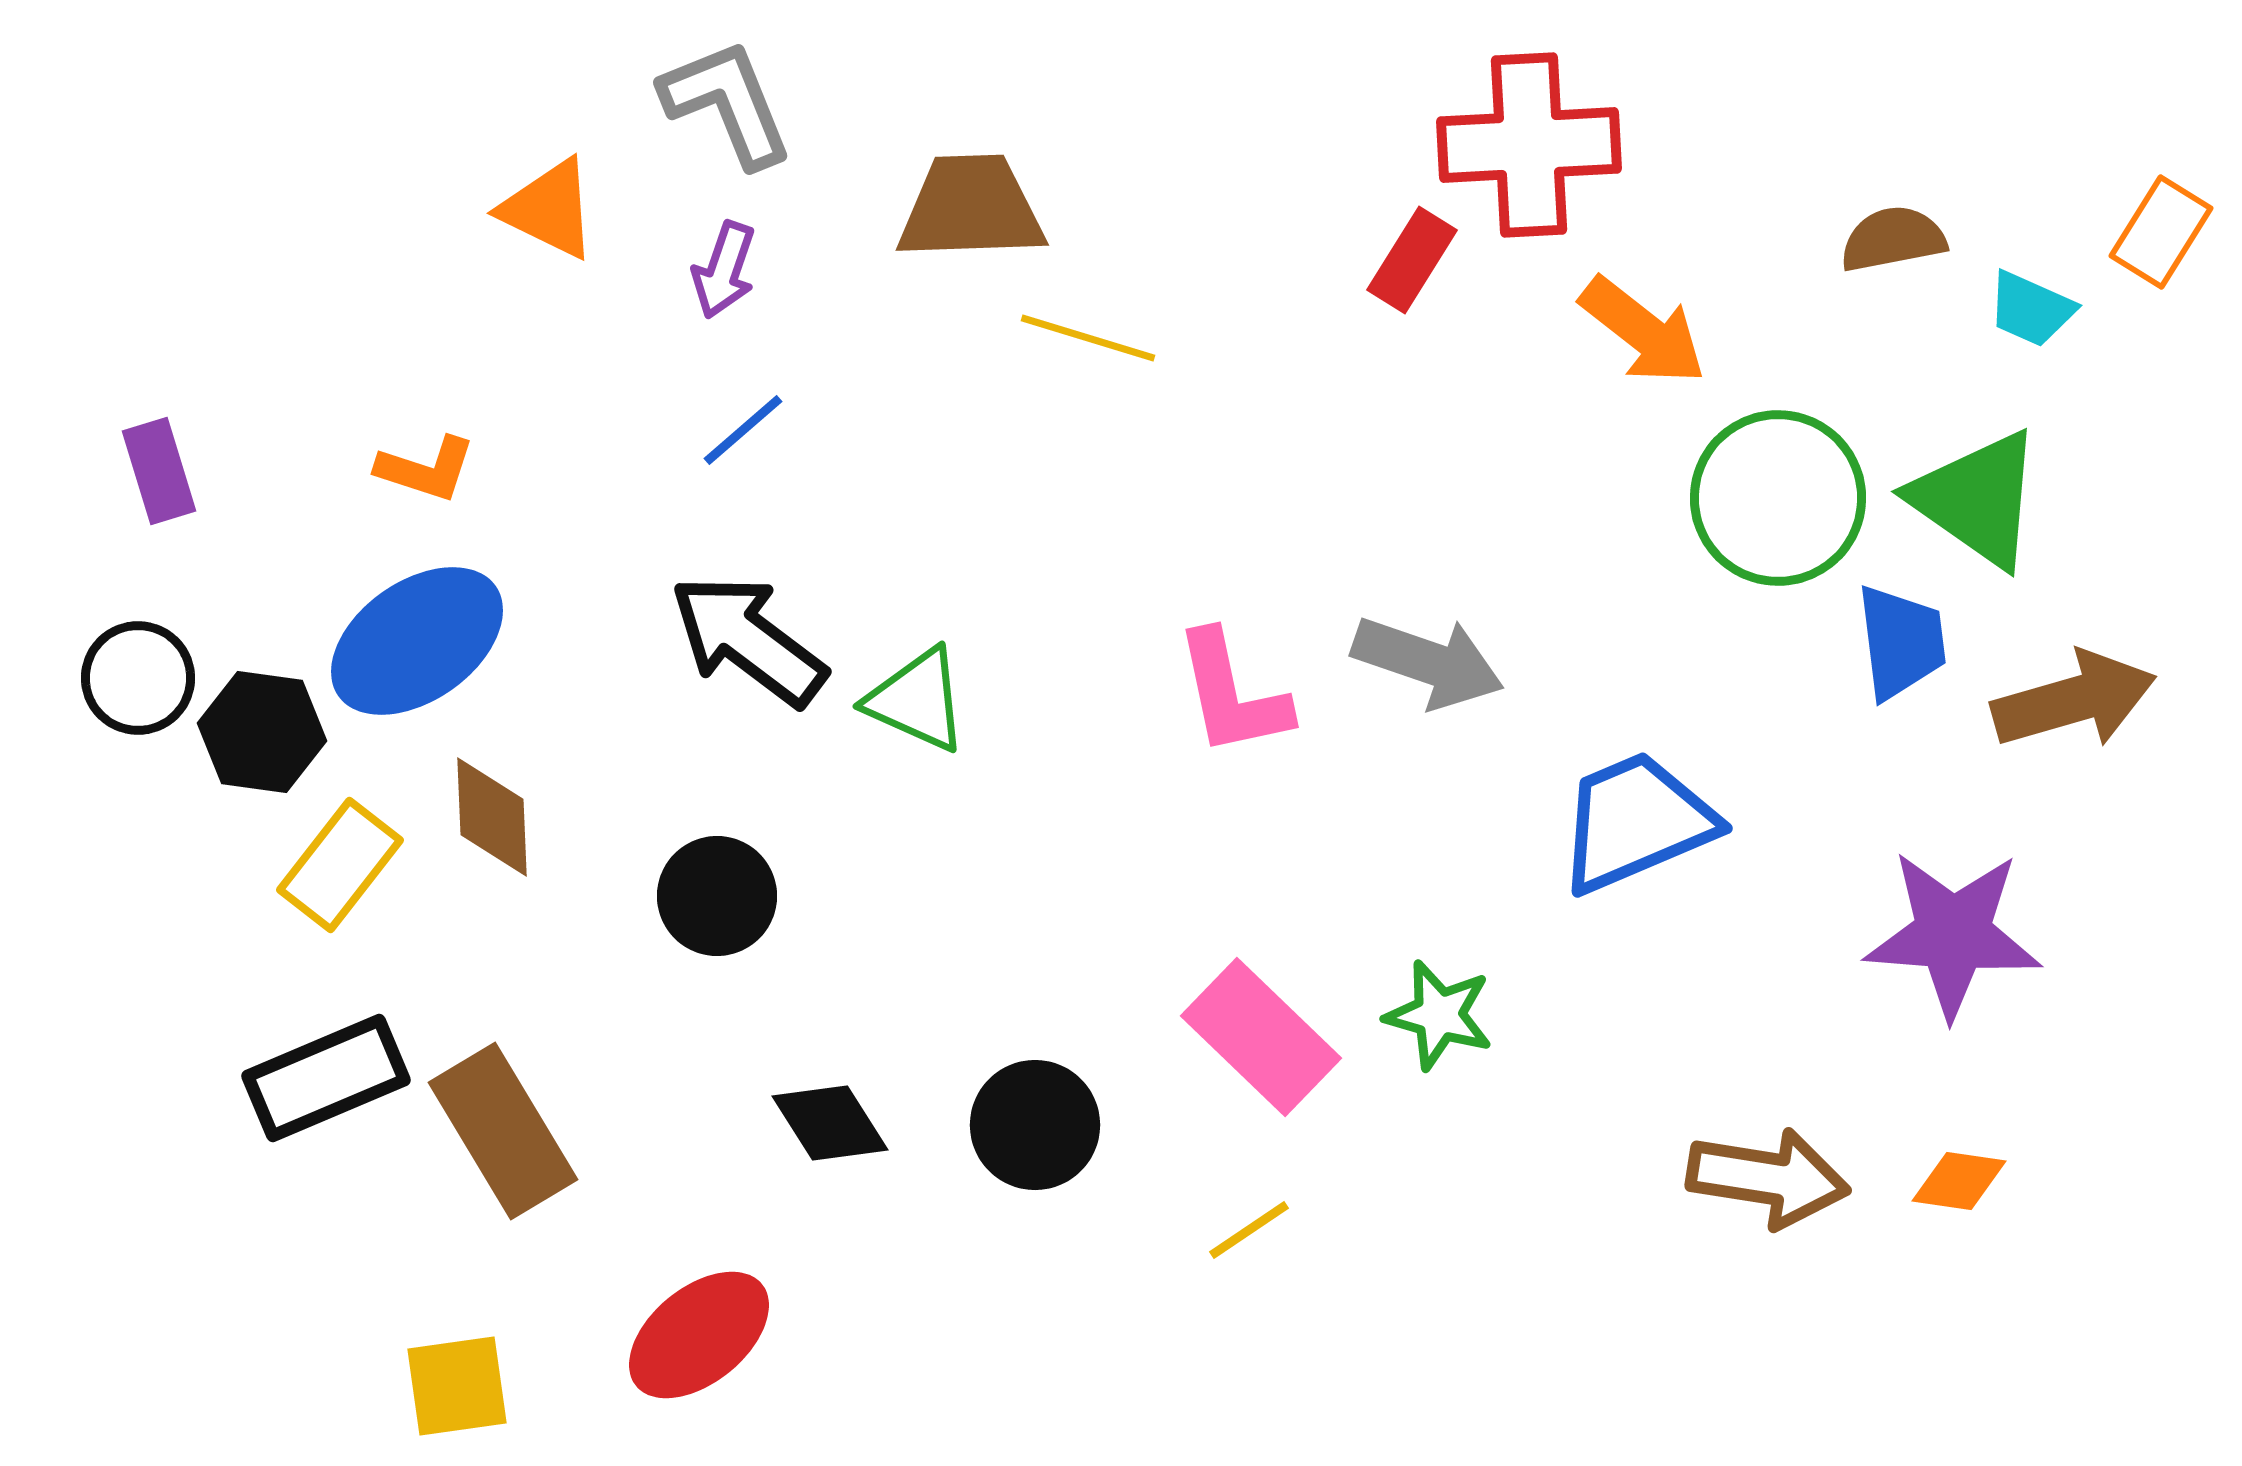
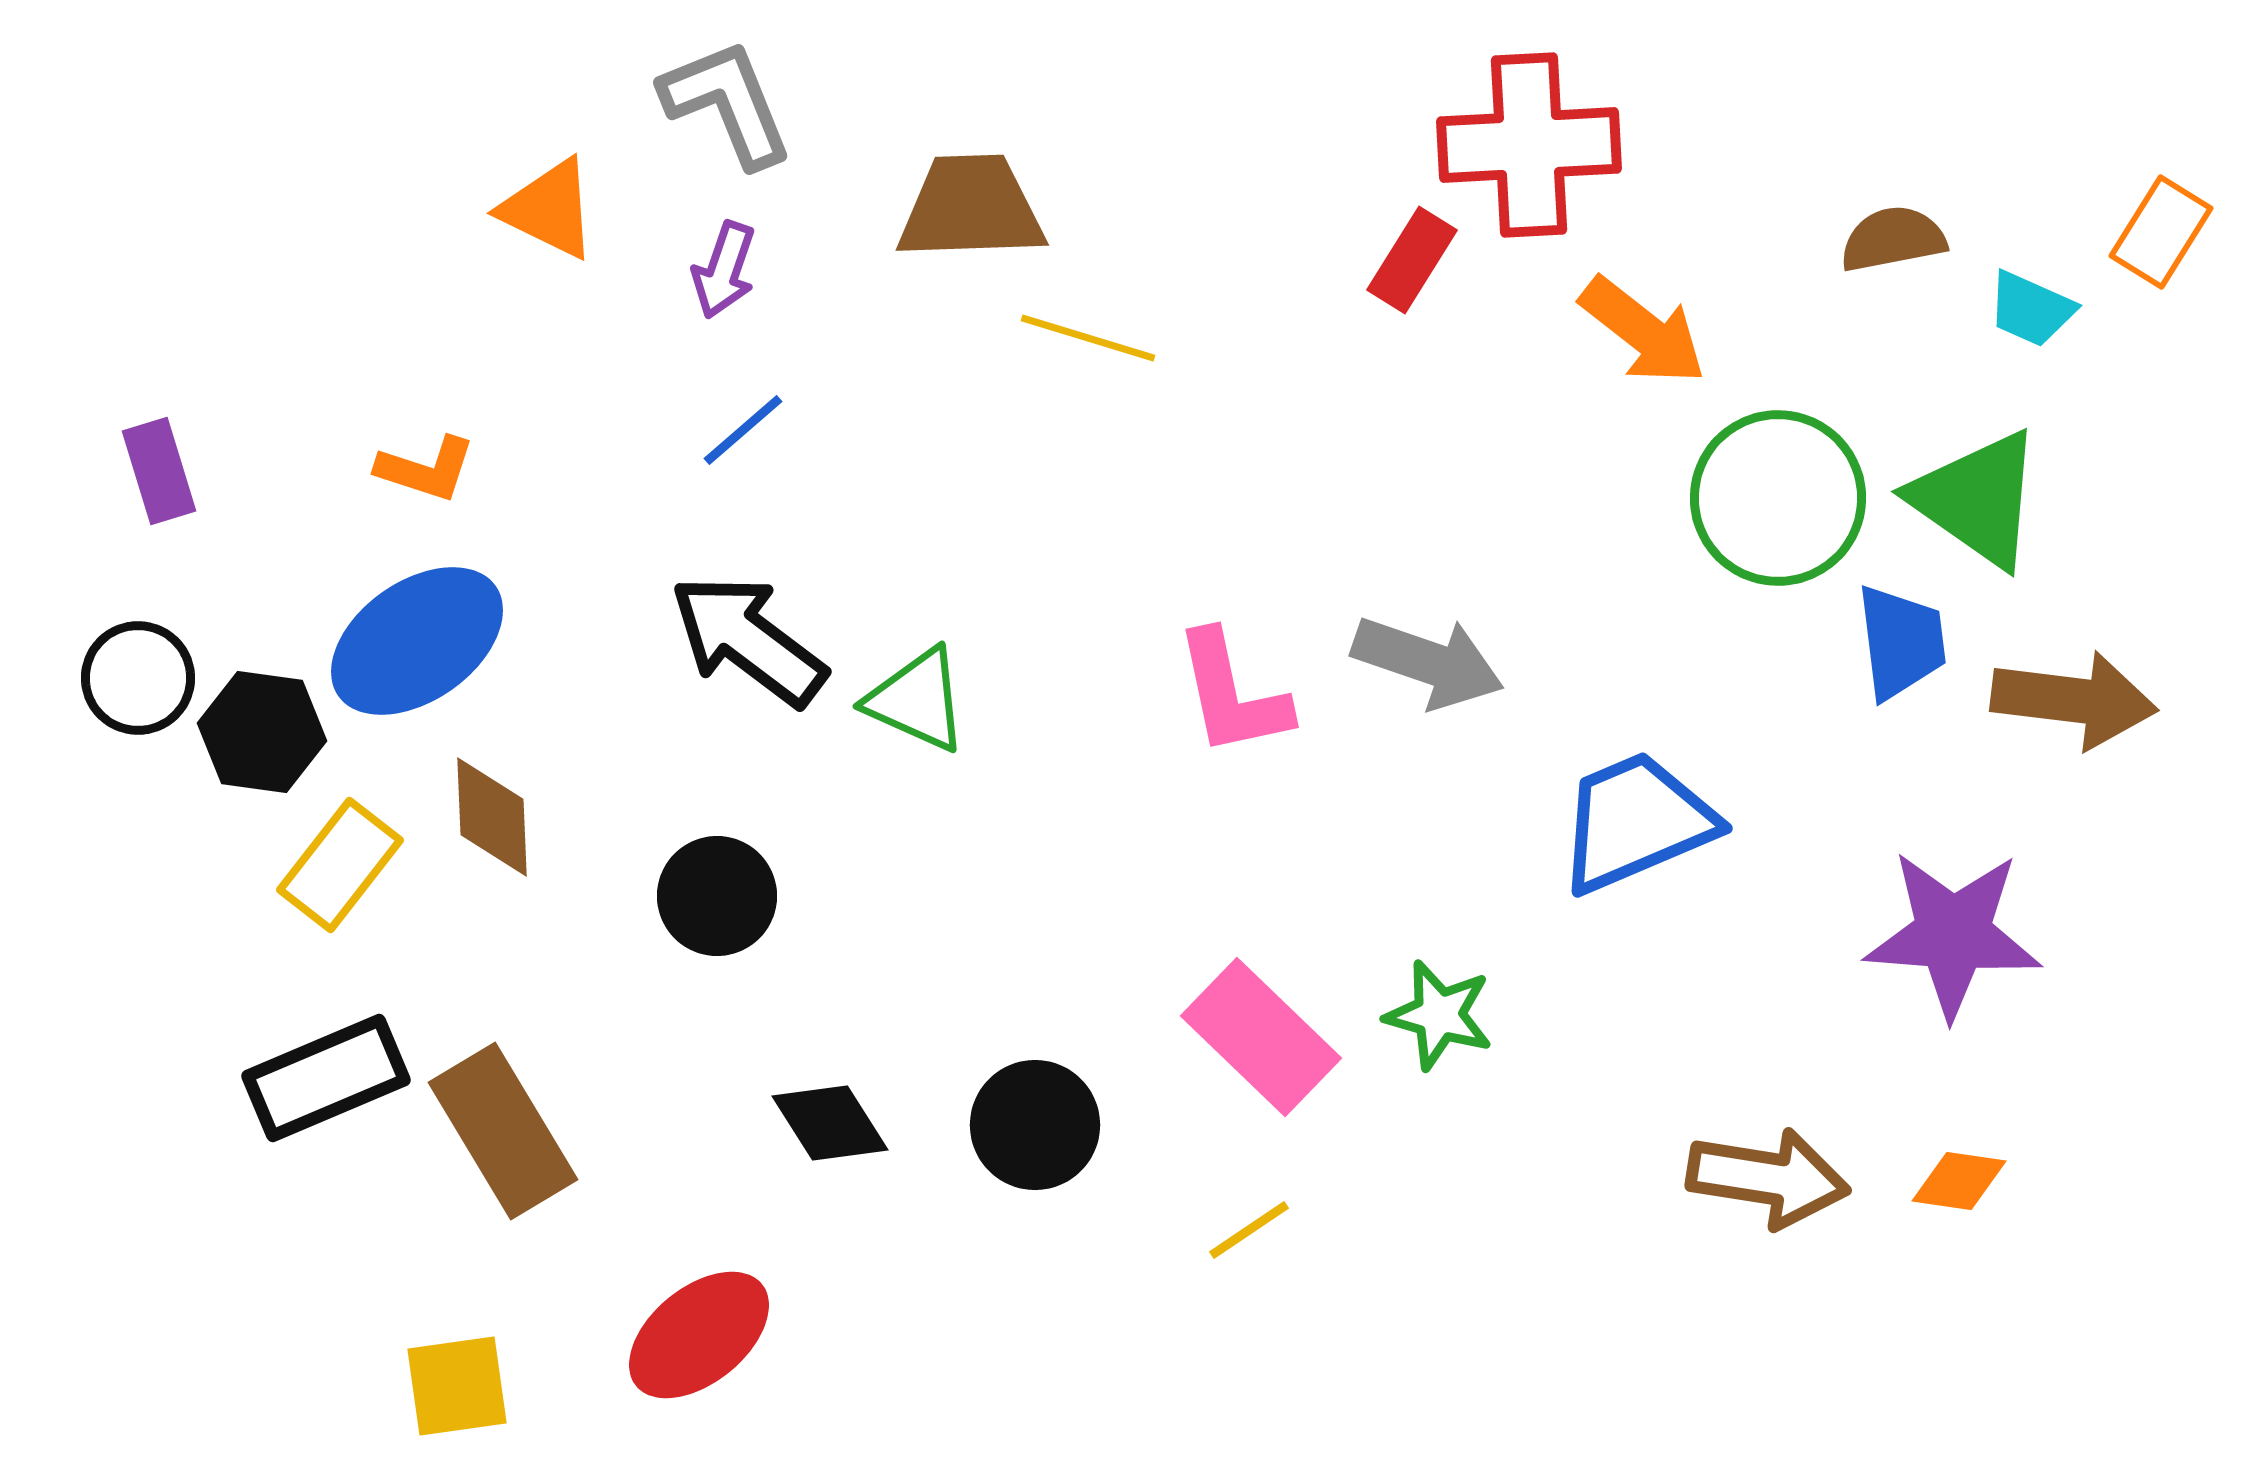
brown arrow at (2074, 700): rotated 23 degrees clockwise
